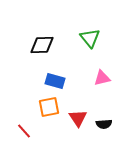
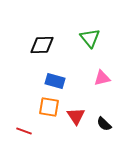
orange square: rotated 20 degrees clockwise
red triangle: moved 2 px left, 2 px up
black semicircle: rotated 49 degrees clockwise
red line: rotated 28 degrees counterclockwise
